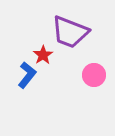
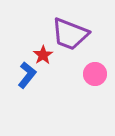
purple trapezoid: moved 2 px down
pink circle: moved 1 px right, 1 px up
